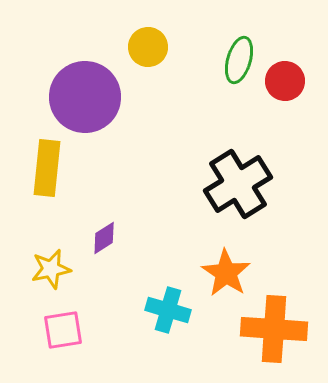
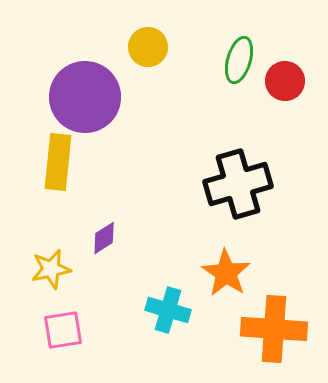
yellow rectangle: moved 11 px right, 6 px up
black cross: rotated 16 degrees clockwise
